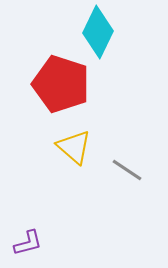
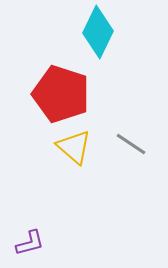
red pentagon: moved 10 px down
gray line: moved 4 px right, 26 px up
purple L-shape: moved 2 px right
